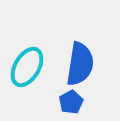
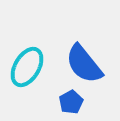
blue semicircle: moved 4 px right; rotated 132 degrees clockwise
